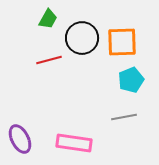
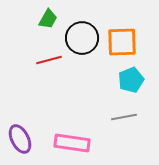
pink rectangle: moved 2 px left
